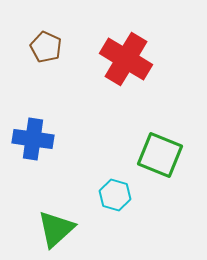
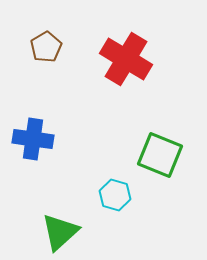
brown pentagon: rotated 16 degrees clockwise
green triangle: moved 4 px right, 3 px down
